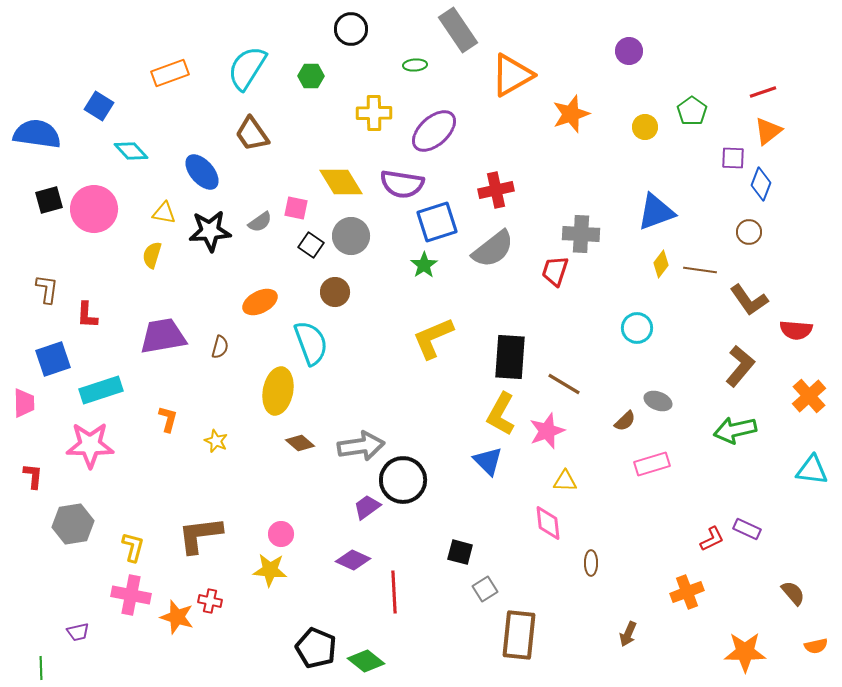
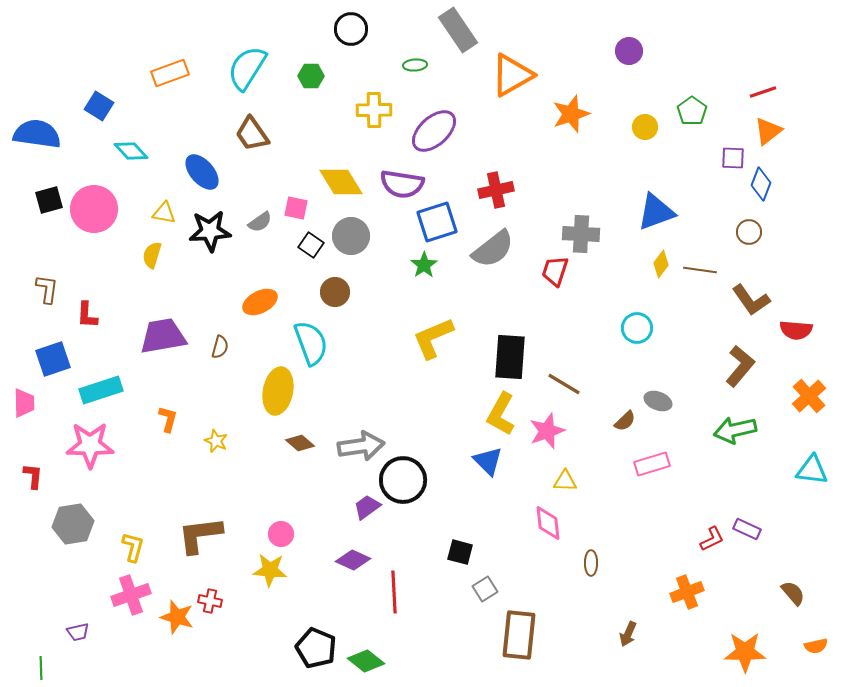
yellow cross at (374, 113): moved 3 px up
brown L-shape at (749, 300): moved 2 px right
pink cross at (131, 595): rotated 30 degrees counterclockwise
